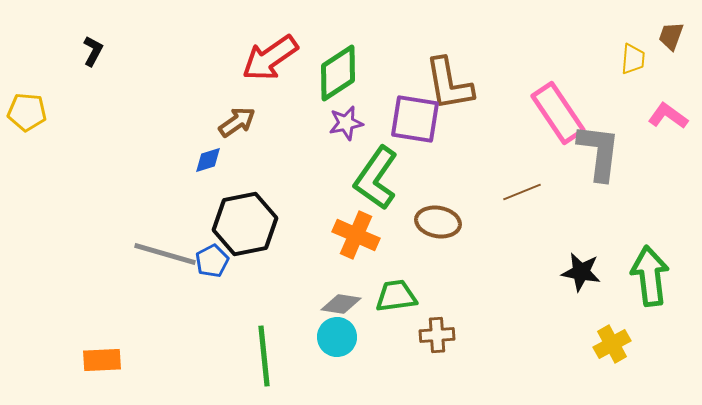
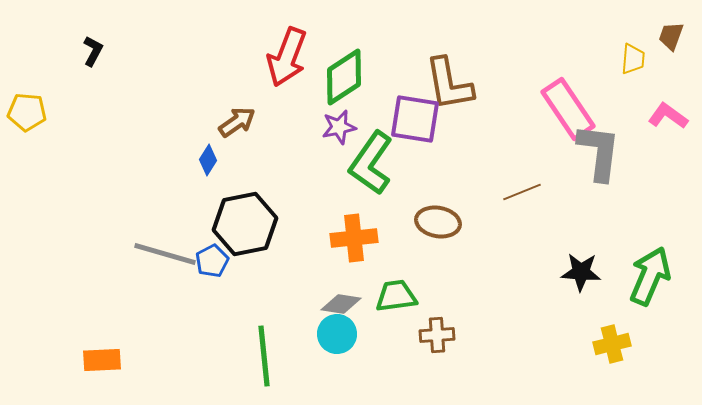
red arrow: moved 17 px right, 1 px up; rotated 34 degrees counterclockwise
green diamond: moved 6 px right, 4 px down
pink rectangle: moved 10 px right, 4 px up
purple star: moved 7 px left, 4 px down
blue diamond: rotated 40 degrees counterclockwise
green L-shape: moved 5 px left, 15 px up
orange cross: moved 2 px left, 3 px down; rotated 30 degrees counterclockwise
black star: rotated 6 degrees counterclockwise
green arrow: rotated 30 degrees clockwise
cyan circle: moved 3 px up
yellow cross: rotated 15 degrees clockwise
